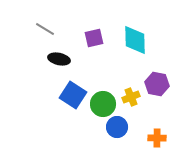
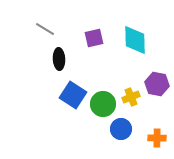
black ellipse: rotated 75 degrees clockwise
blue circle: moved 4 px right, 2 px down
